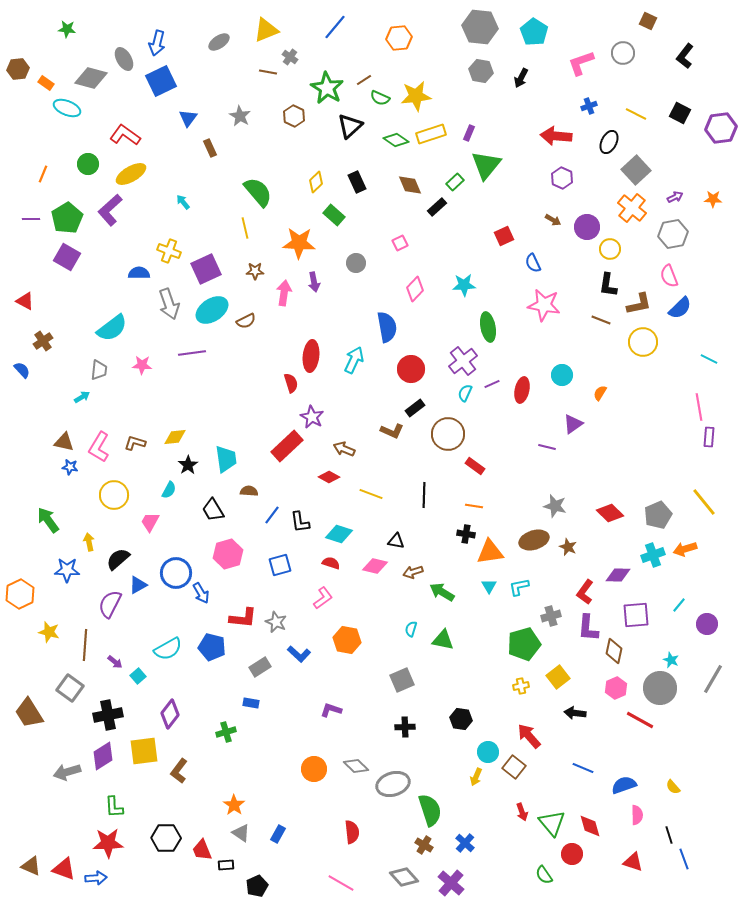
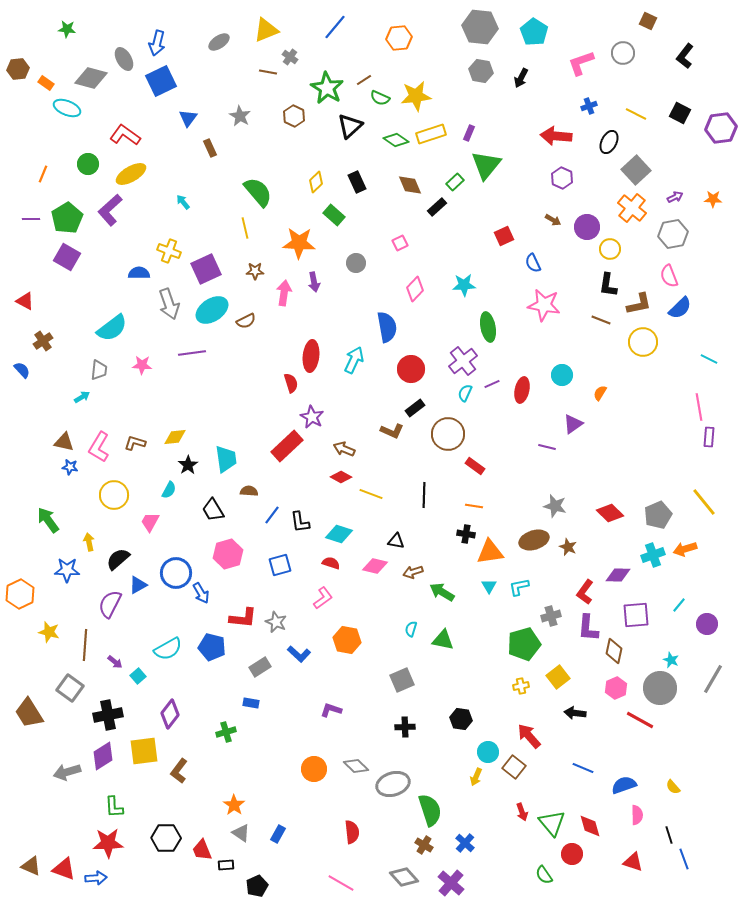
red diamond at (329, 477): moved 12 px right
